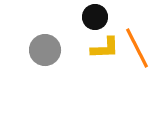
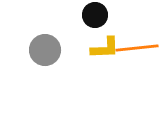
black circle: moved 2 px up
orange line: rotated 69 degrees counterclockwise
